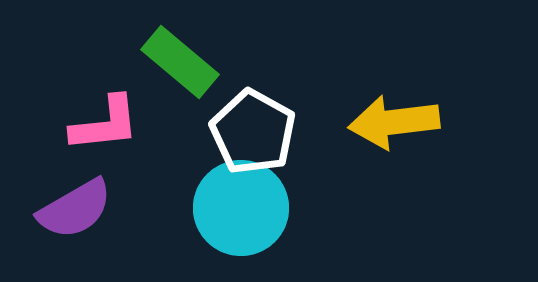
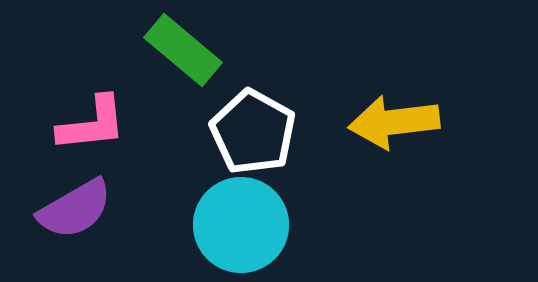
green rectangle: moved 3 px right, 12 px up
pink L-shape: moved 13 px left
cyan circle: moved 17 px down
